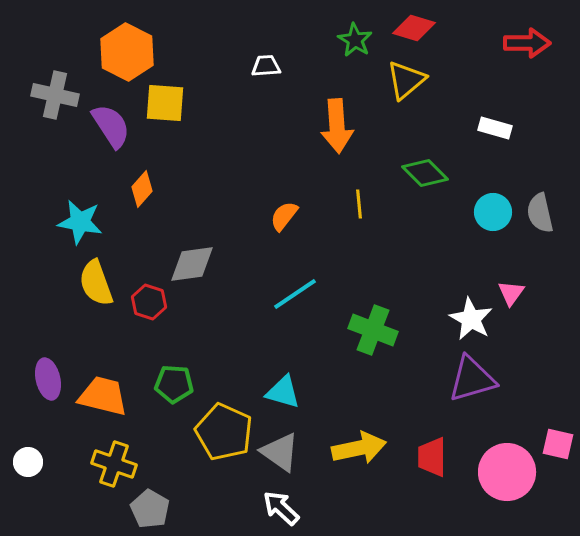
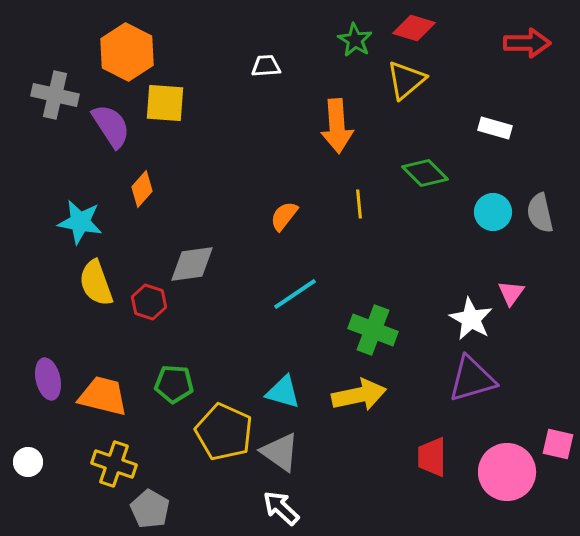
yellow arrow: moved 53 px up
